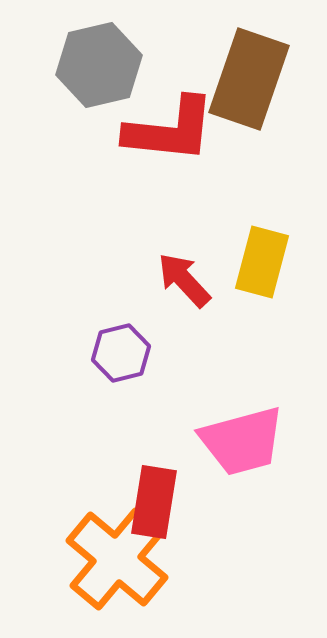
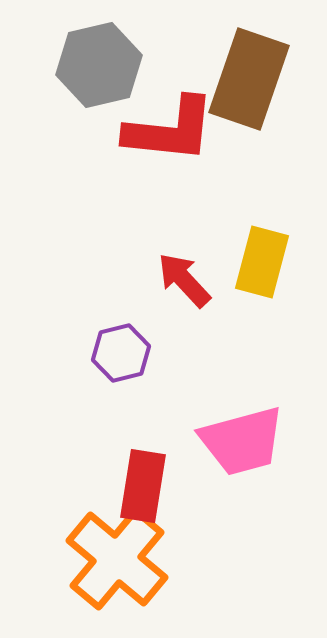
red rectangle: moved 11 px left, 16 px up
